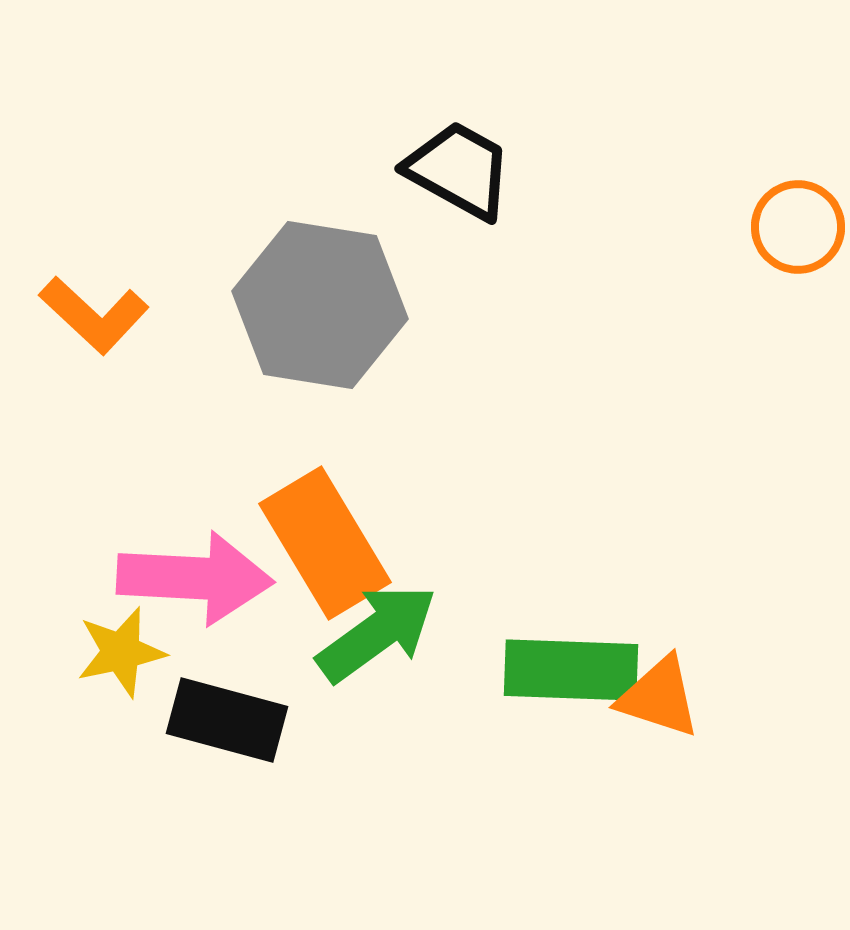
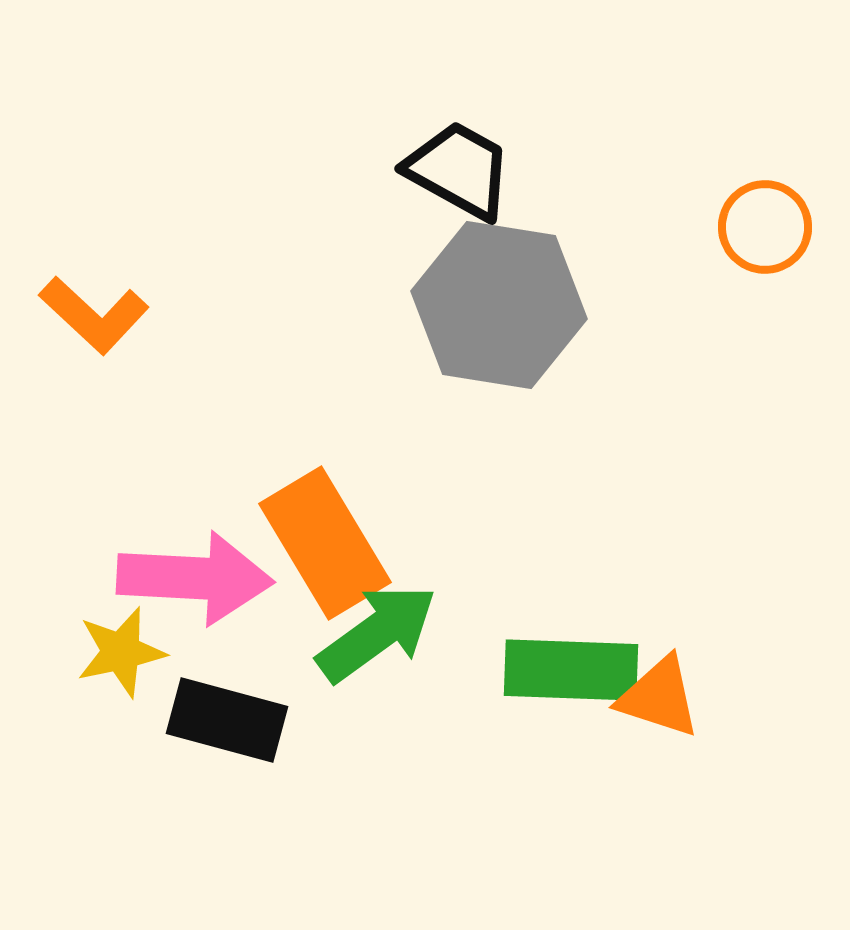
orange circle: moved 33 px left
gray hexagon: moved 179 px right
